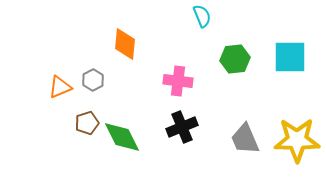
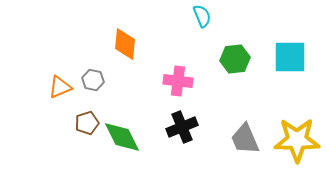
gray hexagon: rotated 20 degrees counterclockwise
